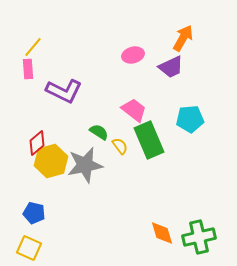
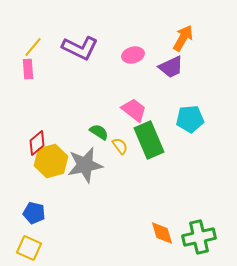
purple L-shape: moved 16 px right, 43 px up
